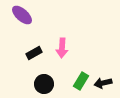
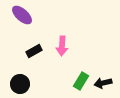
pink arrow: moved 2 px up
black rectangle: moved 2 px up
black circle: moved 24 px left
